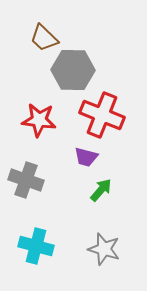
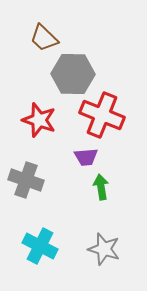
gray hexagon: moved 4 px down
red star: rotated 12 degrees clockwise
purple trapezoid: rotated 20 degrees counterclockwise
green arrow: moved 3 px up; rotated 50 degrees counterclockwise
cyan cross: moved 4 px right; rotated 12 degrees clockwise
